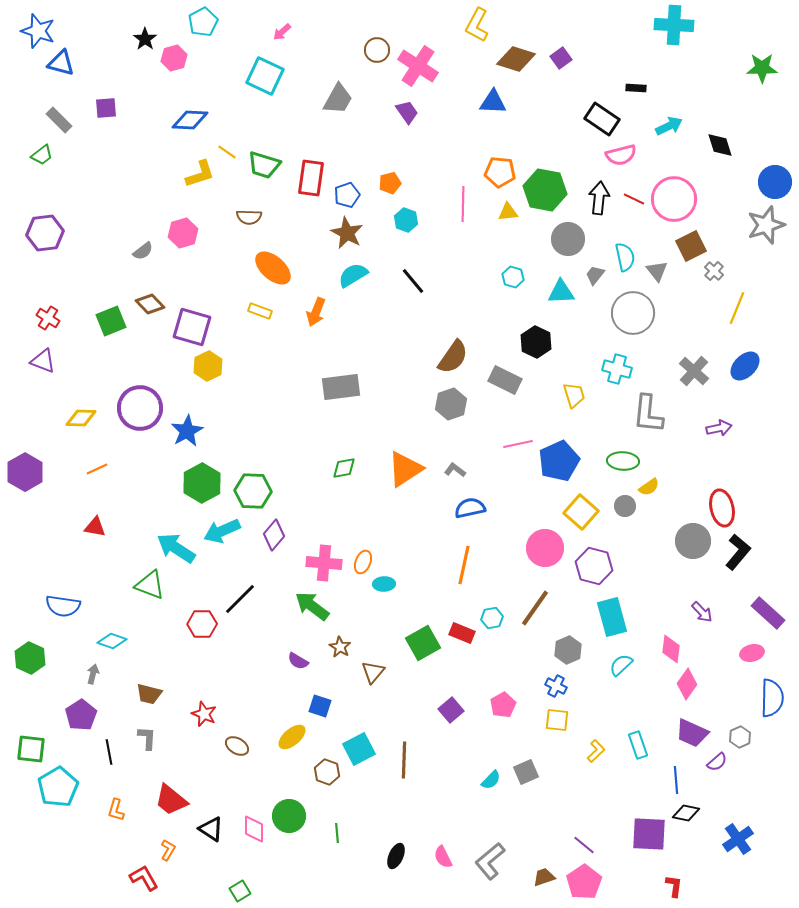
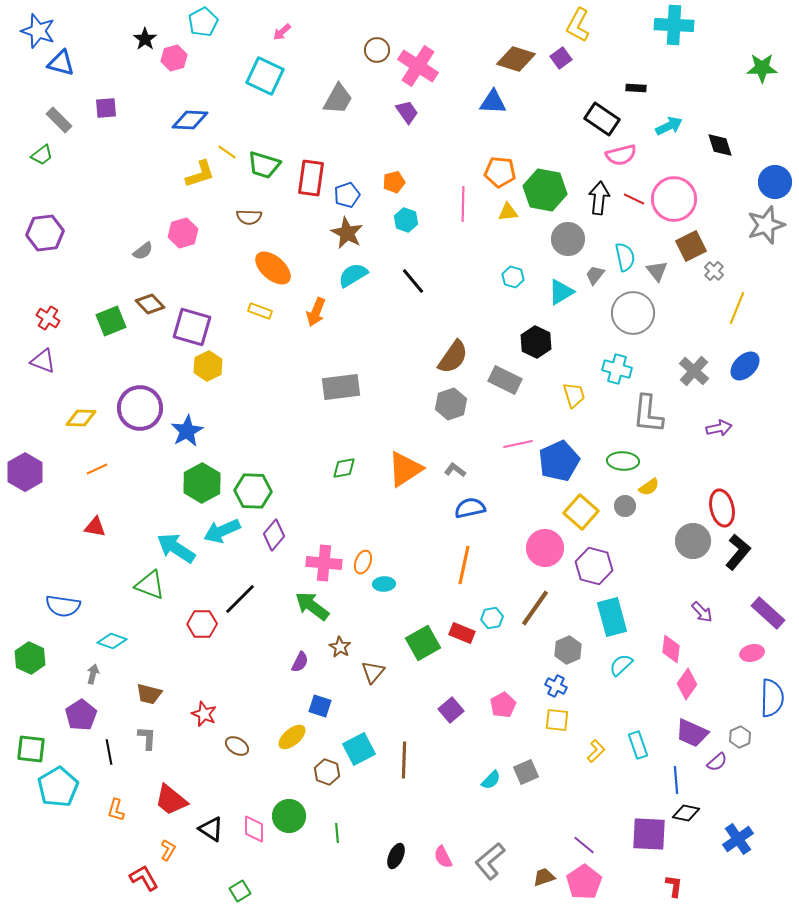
yellow L-shape at (477, 25): moved 101 px right
orange pentagon at (390, 183): moved 4 px right, 1 px up
cyan triangle at (561, 292): rotated 28 degrees counterclockwise
purple semicircle at (298, 661): moved 2 px right, 1 px down; rotated 95 degrees counterclockwise
